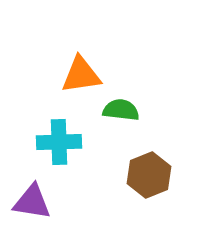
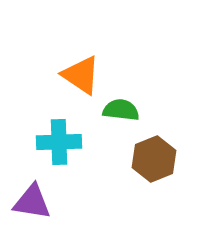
orange triangle: rotated 42 degrees clockwise
brown hexagon: moved 5 px right, 16 px up
